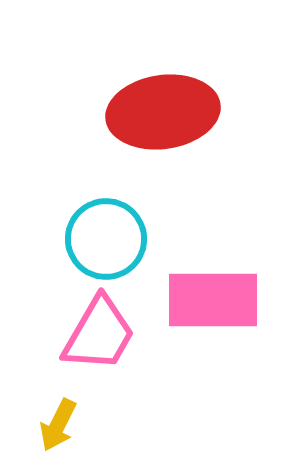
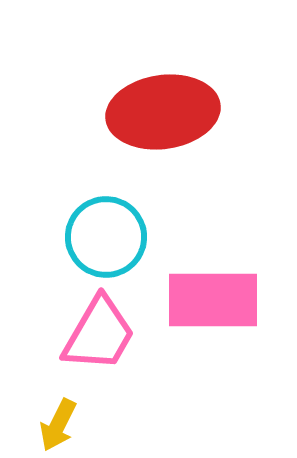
cyan circle: moved 2 px up
